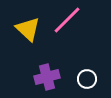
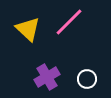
pink line: moved 2 px right, 2 px down
purple cross: rotated 15 degrees counterclockwise
